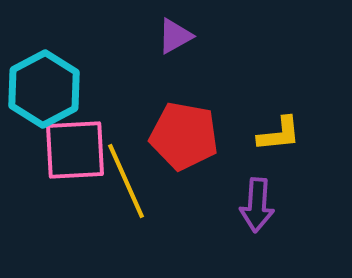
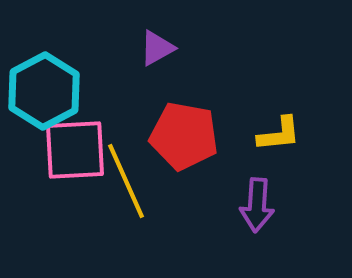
purple triangle: moved 18 px left, 12 px down
cyan hexagon: moved 2 px down
